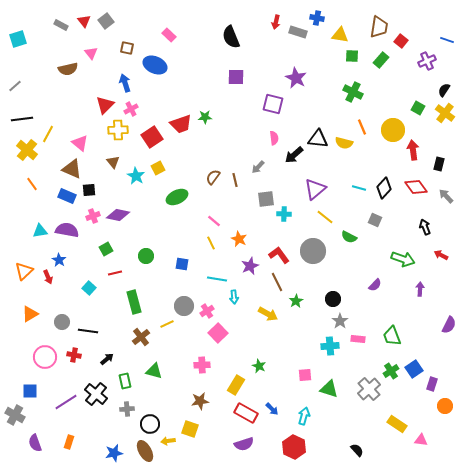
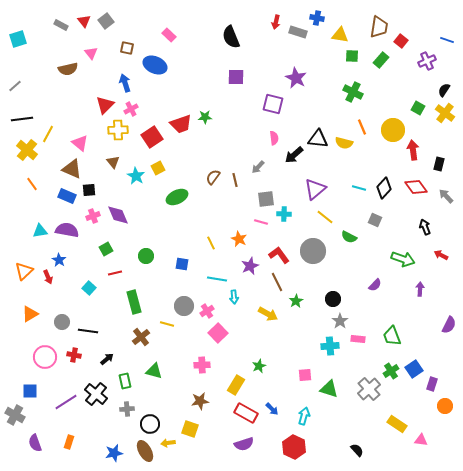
purple diamond at (118, 215): rotated 55 degrees clockwise
pink line at (214, 221): moved 47 px right, 1 px down; rotated 24 degrees counterclockwise
yellow line at (167, 324): rotated 40 degrees clockwise
green star at (259, 366): rotated 24 degrees clockwise
yellow arrow at (168, 441): moved 2 px down
